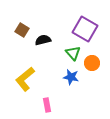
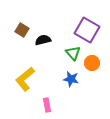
purple square: moved 2 px right, 1 px down
blue star: moved 2 px down
